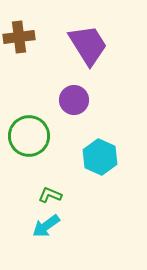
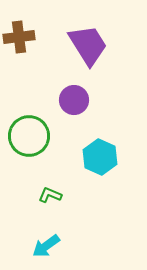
cyan arrow: moved 20 px down
